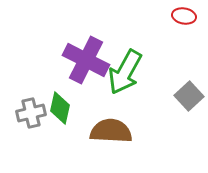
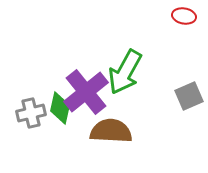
purple cross: moved 32 px down; rotated 24 degrees clockwise
gray square: rotated 20 degrees clockwise
